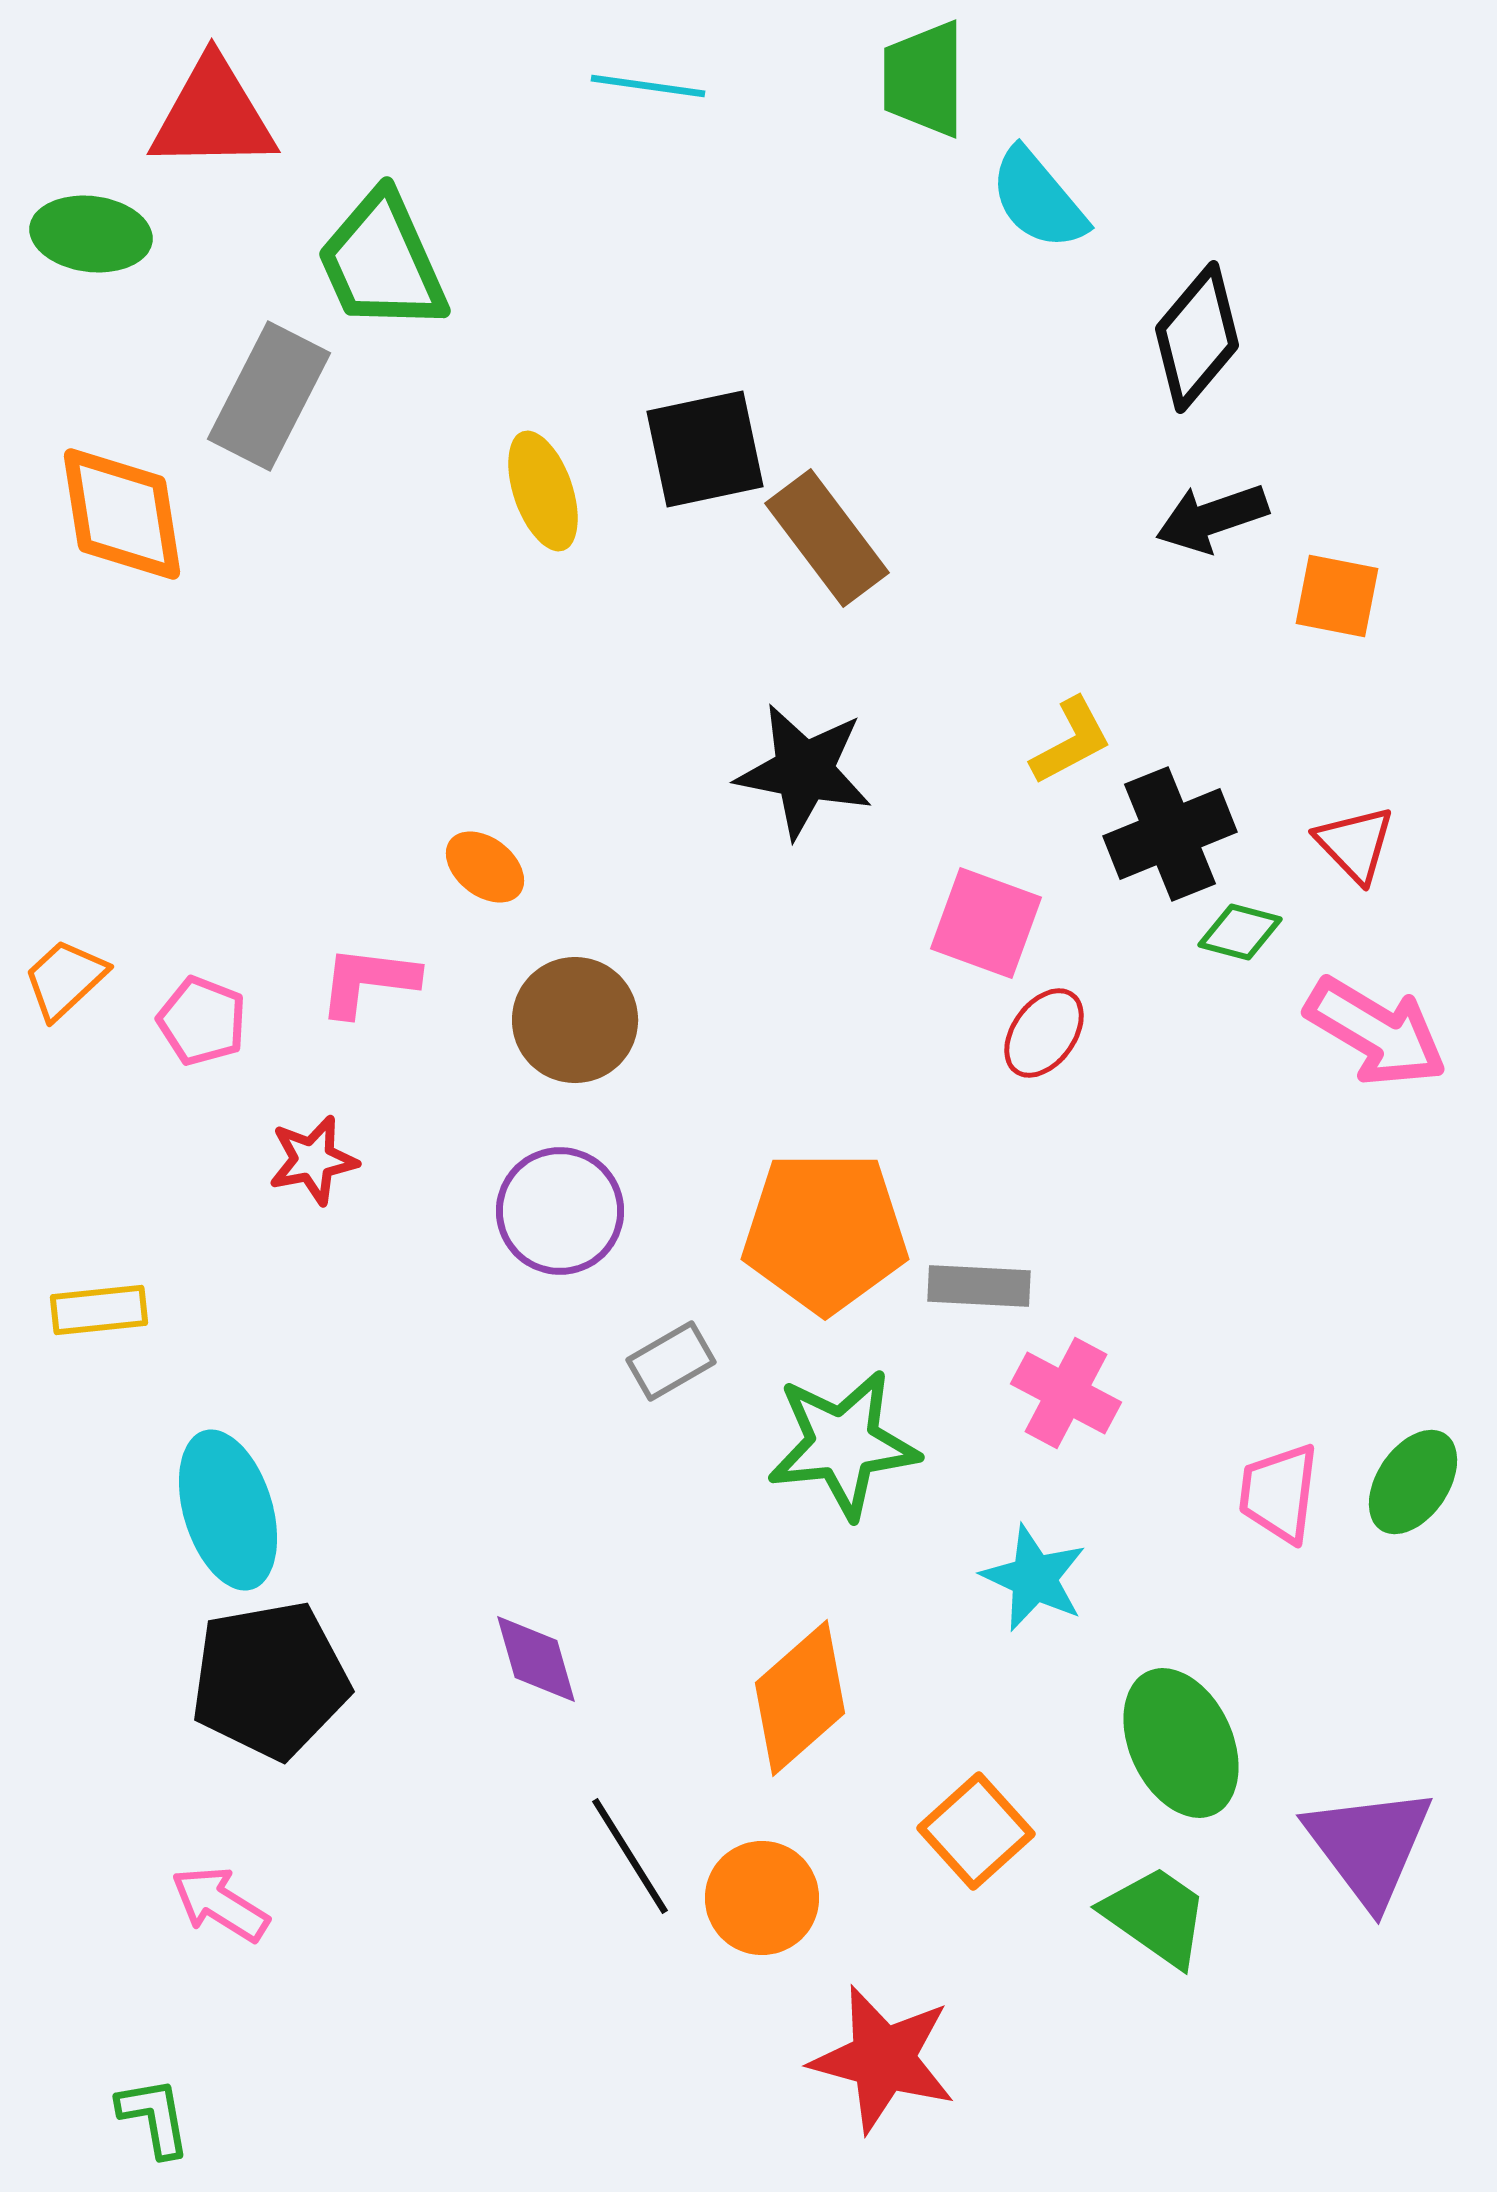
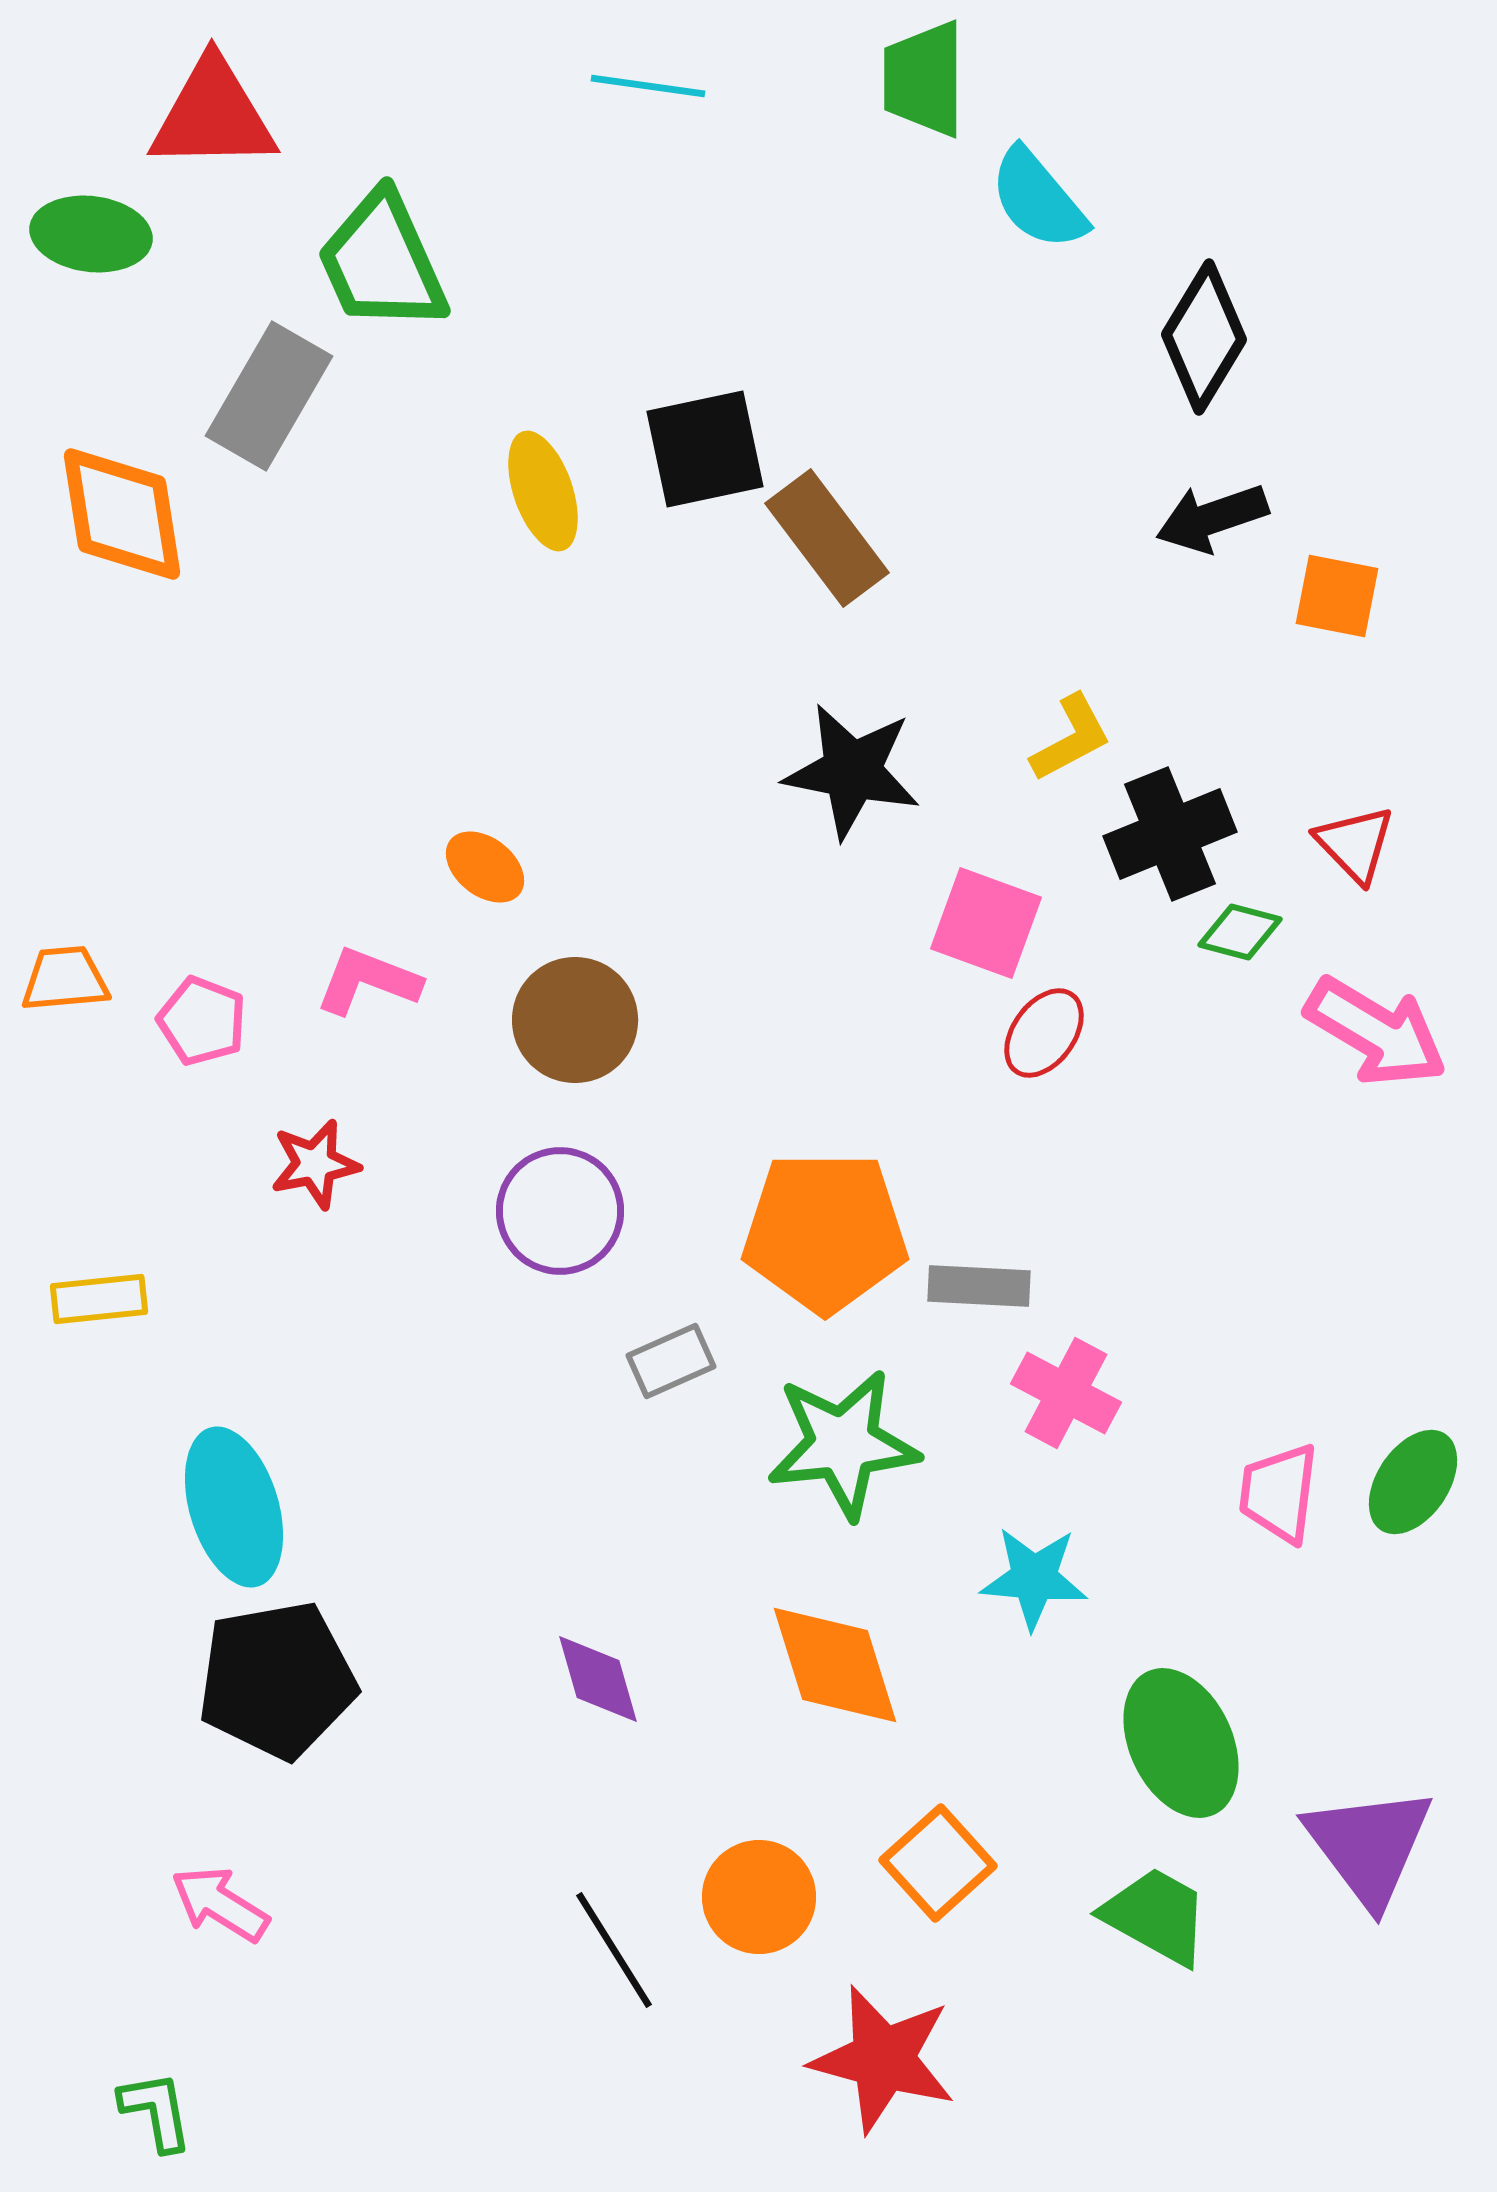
black diamond at (1197, 337): moved 7 px right; rotated 9 degrees counterclockwise
gray rectangle at (269, 396): rotated 3 degrees clockwise
yellow L-shape at (1071, 741): moved 3 px up
black star at (804, 771): moved 48 px right
orange trapezoid at (65, 979): rotated 38 degrees clockwise
pink L-shape at (368, 981): rotated 14 degrees clockwise
red star at (313, 1160): moved 2 px right, 4 px down
yellow rectangle at (99, 1310): moved 11 px up
gray rectangle at (671, 1361): rotated 6 degrees clockwise
cyan ellipse at (228, 1510): moved 6 px right, 3 px up
cyan star at (1034, 1578): rotated 20 degrees counterclockwise
purple diamond at (536, 1659): moved 62 px right, 20 px down
black pentagon at (270, 1680): moved 7 px right
orange diamond at (800, 1698): moved 35 px right, 33 px up; rotated 66 degrees counterclockwise
orange square at (976, 1831): moved 38 px left, 32 px down
black line at (630, 1856): moved 16 px left, 94 px down
orange circle at (762, 1898): moved 3 px left, 1 px up
green trapezoid at (1156, 1916): rotated 6 degrees counterclockwise
green L-shape at (154, 2117): moved 2 px right, 6 px up
